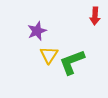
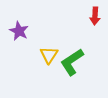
purple star: moved 18 px left; rotated 24 degrees counterclockwise
green L-shape: rotated 12 degrees counterclockwise
